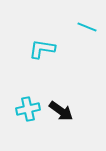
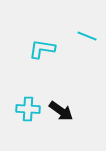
cyan line: moved 9 px down
cyan cross: rotated 15 degrees clockwise
